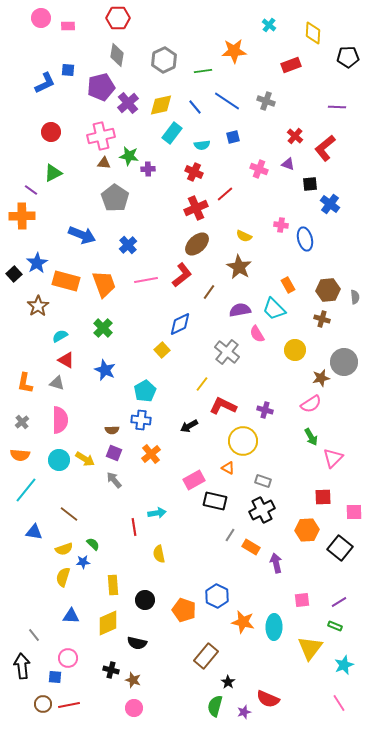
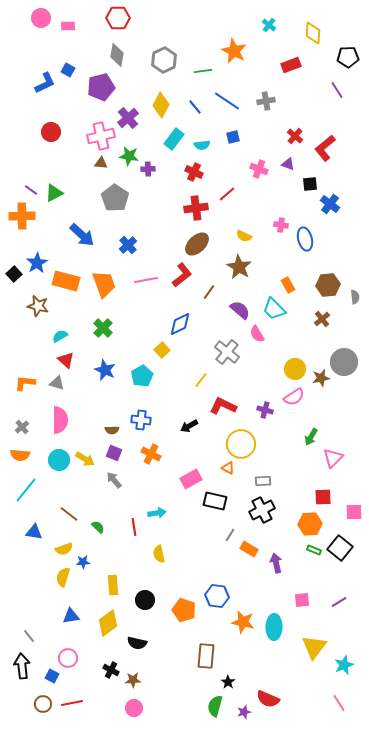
orange star at (234, 51): rotated 30 degrees clockwise
blue square at (68, 70): rotated 24 degrees clockwise
gray cross at (266, 101): rotated 30 degrees counterclockwise
purple cross at (128, 103): moved 15 px down
yellow diamond at (161, 105): rotated 50 degrees counterclockwise
purple line at (337, 107): moved 17 px up; rotated 54 degrees clockwise
cyan rectangle at (172, 133): moved 2 px right, 6 px down
brown triangle at (104, 163): moved 3 px left
green triangle at (53, 173): moved 1 px right, 20 px down
red line at (225, 194): moved 2 px right
red cross at (196, 208): rotated 15 degrees clockwise
blue arrow at (82, 235): rotated 20 degrees clockwise
brown hexagon at (328, 290): moved 5 px up
brown star at (38, 306): rotated 25 degrees counterclockwise
purple semicircle at (240, 310): rotated 50 degrees clockwise
brown cross at (322, 319): rotated 35 degrees clockwise
yellow circle at (295, 350): moved 19 px down
red triangle at (66, 360): rotated 12 degrees clockwise
orange L-shape at (25, 383): rotated 85 degrees clockwise
yellow line at (202, 384): moved 1 px left, 4 px up
cyan pentagon at (145, 391): moved 3 px left, 15 px up
pink semicircle at (311, 404): moved 17 px left, 7 px up
gray cross at (22, 422): moved 5 px down
green arrow at (311, 437): rotated 60 degrees clockwise
yellow circle at (243, 441): moved 2 px left, 3 px down
orange cross at (151, 454): rotated 24 degrees counterclockwise
pink rectangle at (194, 480): moved 3 px left, 1 px up
gray rectangle at (263, 481): rotated 21 degrees counterclockwise
orange hexagon at (307, 530): moved 3 px right, 6 px up
green semicircle at (93, 544): moved 5 px right, 17 px up
orange rectangle at (251, 547): moved 2 px left, 2 px down
blue hexagon at (217, 596): rotated 20 degrees counterclockwise
blue triangle at (71, 616): rotated 12 degrees counterclockwise
yellow diamond at (108, 623): rotated 12 degrees counterclockwise
green rectangle at (335, 626): moved 21 px left, 76 px up
gray line at (34, 635): moved 5 px left, 1 px down
yellow triangle at (310, 648): moved 4 px right, 1 px up
brown rectangle at (206, 656): rotated 35 degrees counterclockwise
black cross at (111, 670): rotated 14 degrees clockwise
blue square at (55, 677): moved 3 px left, 1 px up; rotated 24 degrees clockwise
brown star at (133, 680): rotated 21 degrees counterclockwise
red line at (69, 705): moved 3 px right, 2 px up
